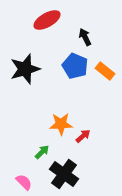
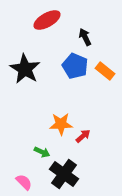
black star: rotated 24 degrees counterclockwise
green arrow: rotated 70 degrees clockwise
